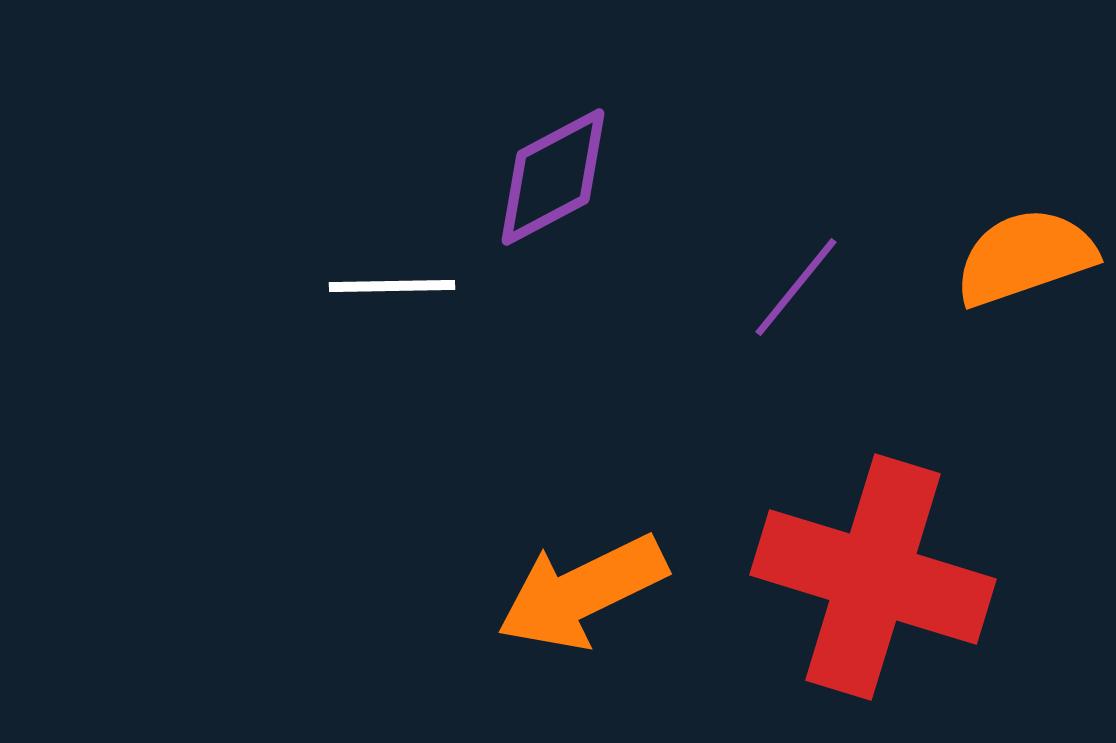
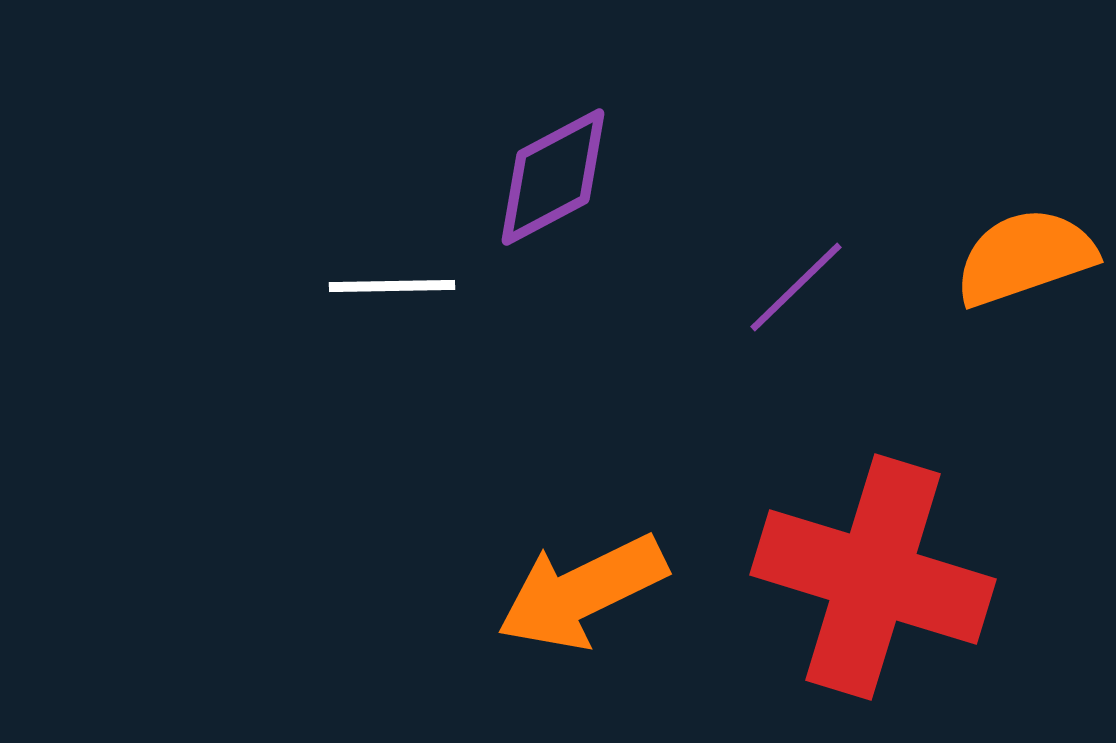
purple line: rotated 7 degrees clockwise
